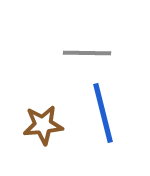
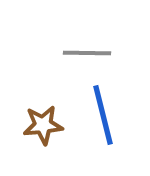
blue line: moved 2 px down
